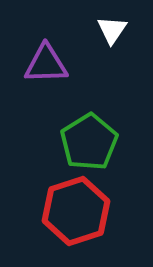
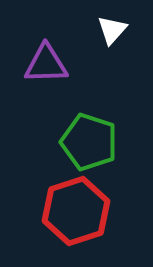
white triangle: rotated 8 degrees clockwise
green pentagon: rotated 22 degrees counterclockwise
